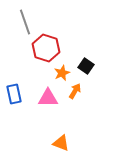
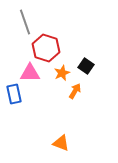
pink triangle: moved 18 px left, 25 px up
